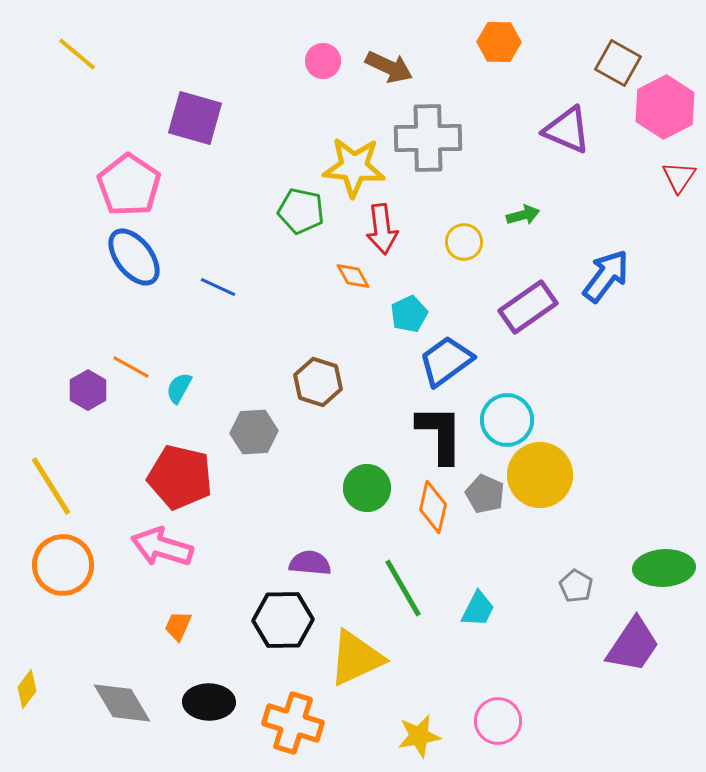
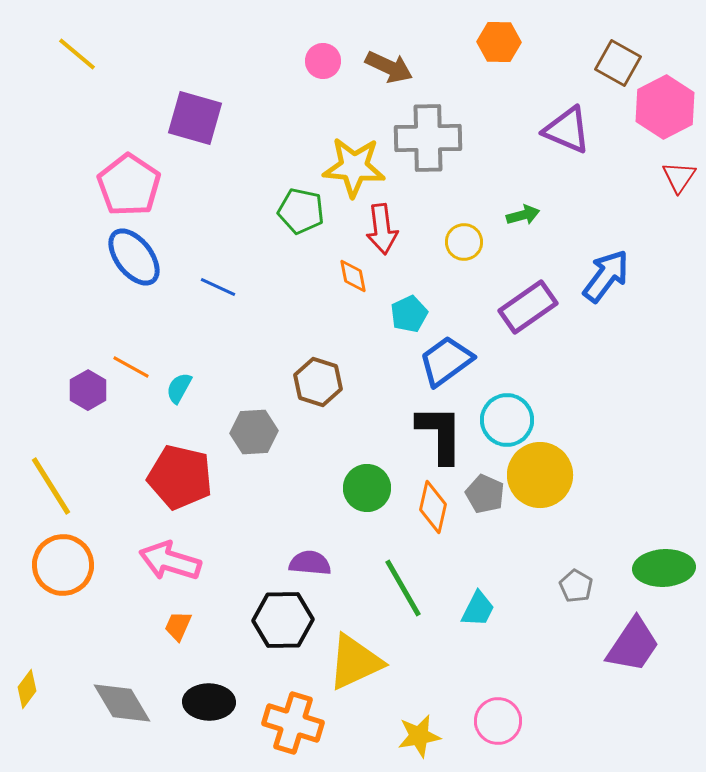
orange diamond at (353, 276): rotated 18 degrees clockwise
pink arrow at (162, 547): moved 8 px right, 14 px down
yellow triangle at (356, 658): moved 1 px left, 4 px down
